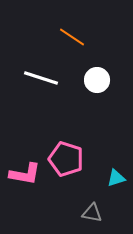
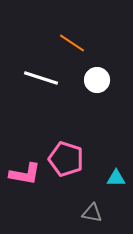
orange line: moved 6 px down
cyan triangle: rotated 18 degrees clockwise
